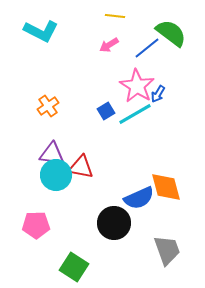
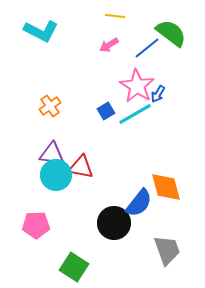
orange cross: moved 2 px right
blue semicircle: moved 5 px down; rotated 28 degrees counterclockwise
